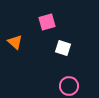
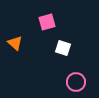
orange triangle: moved 1 px down
pink circle: moved 7 px right, 4 px up
